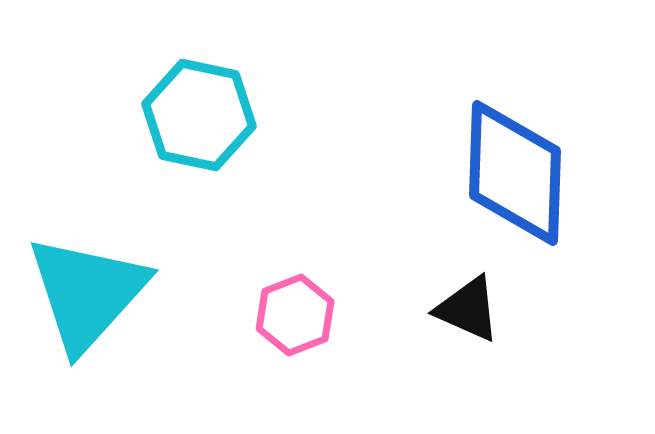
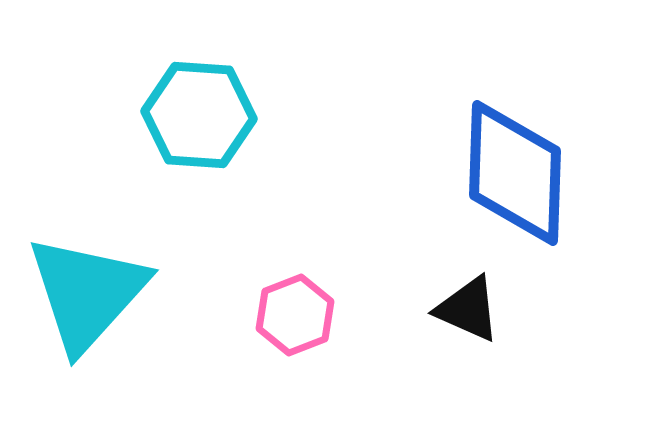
cyan hexagon: rotated 8 degrees counterclockwise
